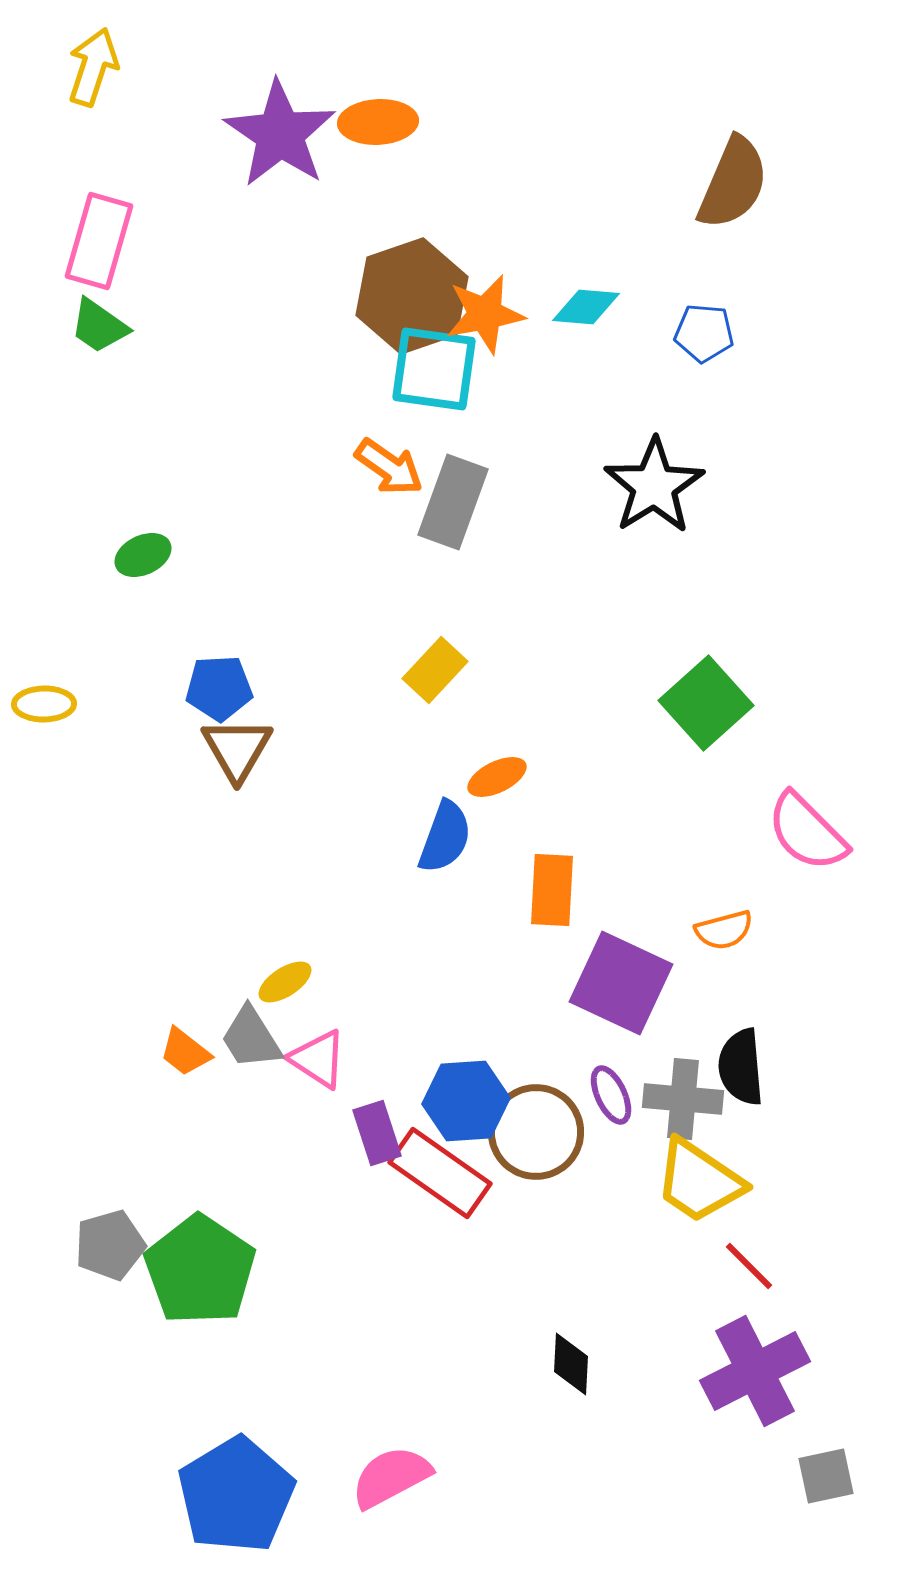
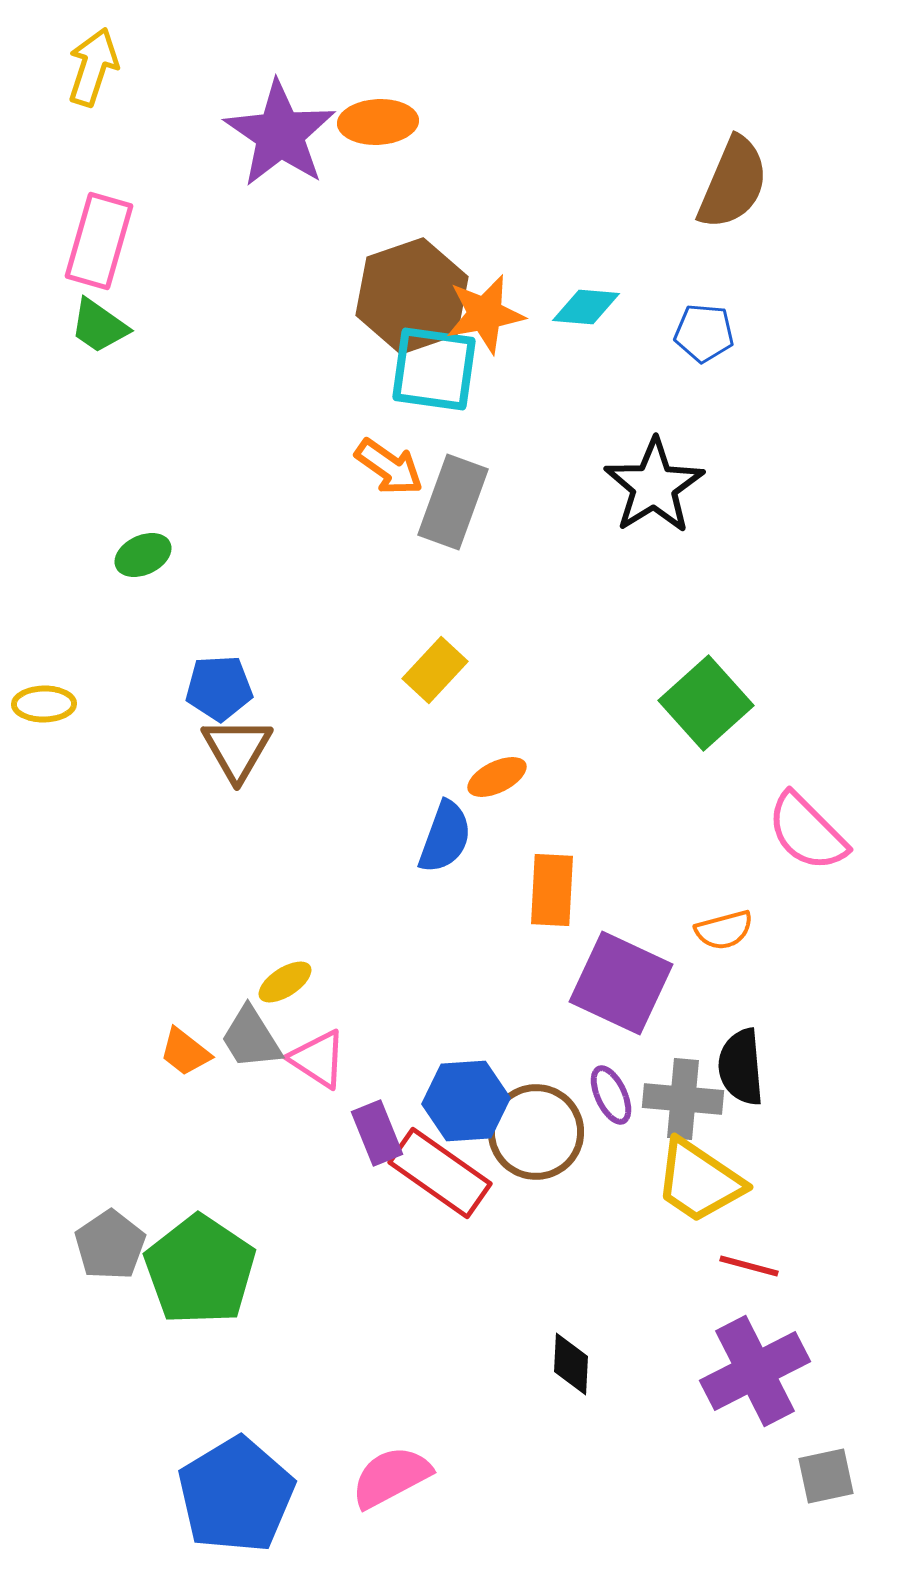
purple rectangle at (377, 1133): rotated 4 degrees counterclockwise
gray pentagon at (110, 1245): rotated 18 degrees counterclockwise
red line at (749, 1266): rotated 30 degrees counterclockwise
